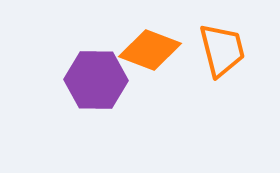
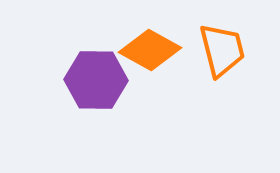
orange diamond: rotated 8 degrees clockwise
